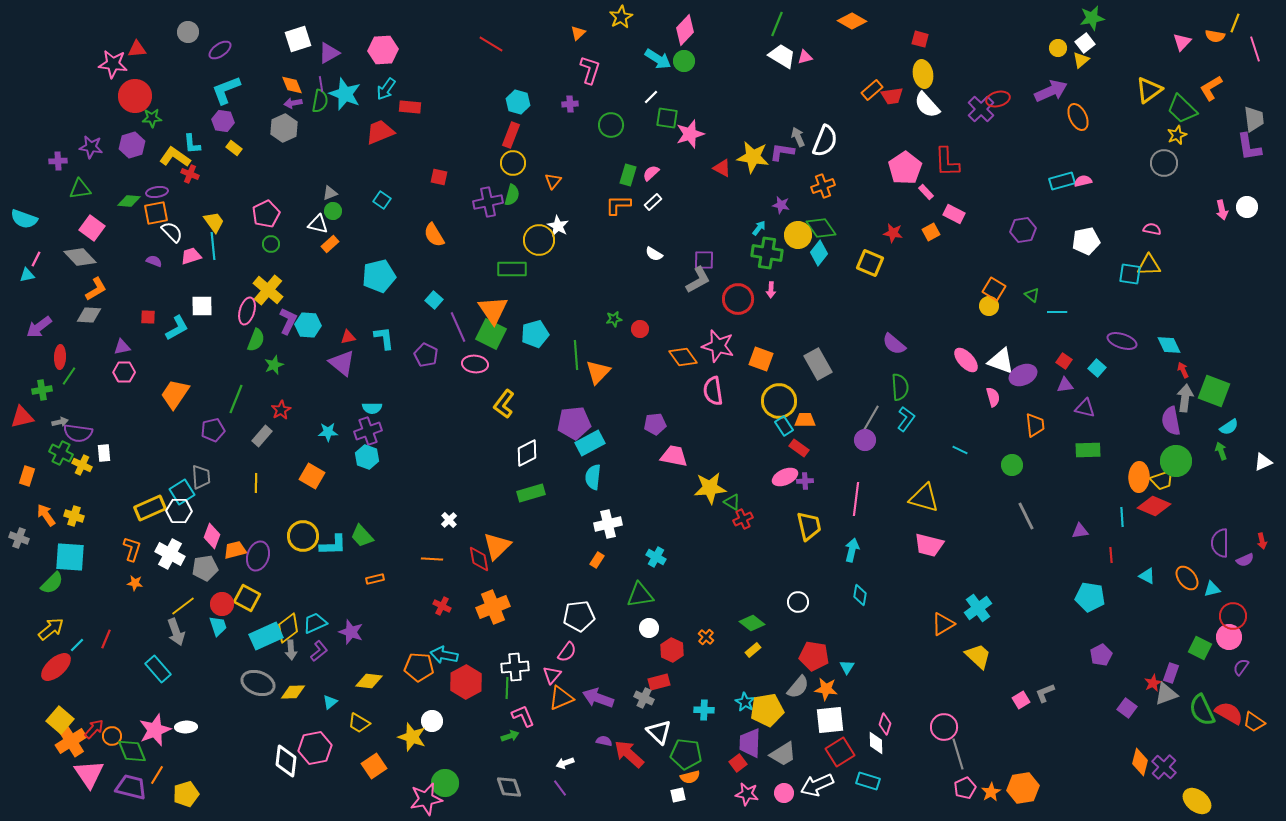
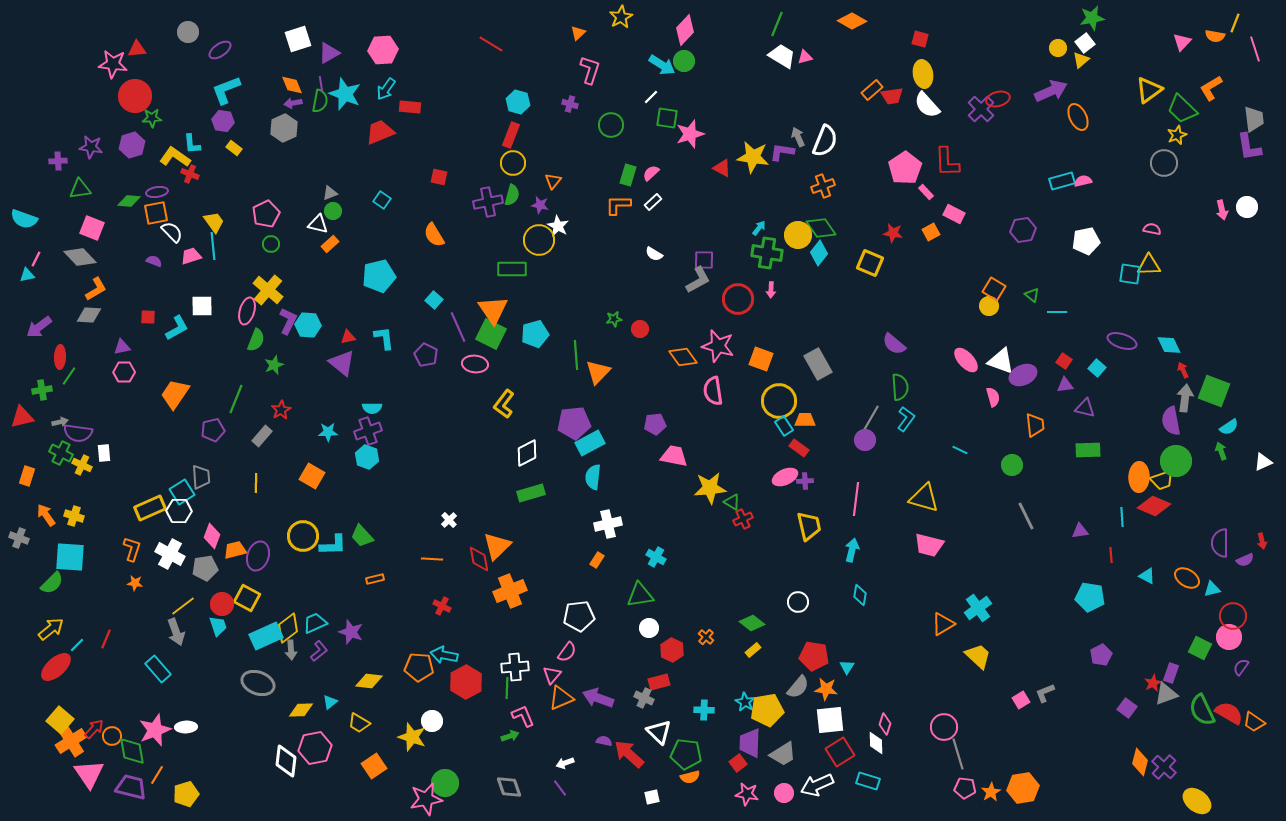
cyan arrow at (658, 59): moved 4 px right, 6 px down
purple cross at (570, 104): rotated 21 degrees clockwise
purple star at (781, 205): moved 241 px left
pink square at (92, 228): rotated 15 degrees counterclockwise
orange ellipse at (1187, 578): rotated 20 degrees counterclockwise
orange cross at (493, 607): moved 17 px right, 16 px up
yellow diamond at (293, 692): moved 8 px right, 18 px down
green diamond at (132, 751): rotated 12 degrees clockwise
pink pentagon at (965, 788): rotated 30 degrees clockwise
white square at (678, 795): moved 26 px left, 2 px down
